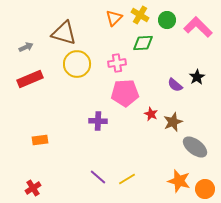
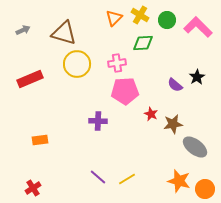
gray arrow: moved 3 px left, 17 px up
pink pentagon: moved 2 px up
brown star: moved 2 px down; rotated 12 degrees clockwise
